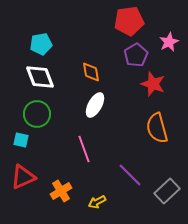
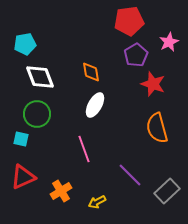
cyan pentagon: moved 16 px left
cyan square: moved 1 px up
